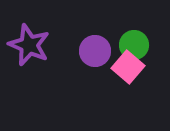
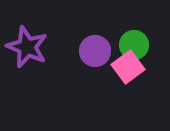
purple star: moved 2 px left, 2 px down
pink square: rotated 12 degrees clockwise
